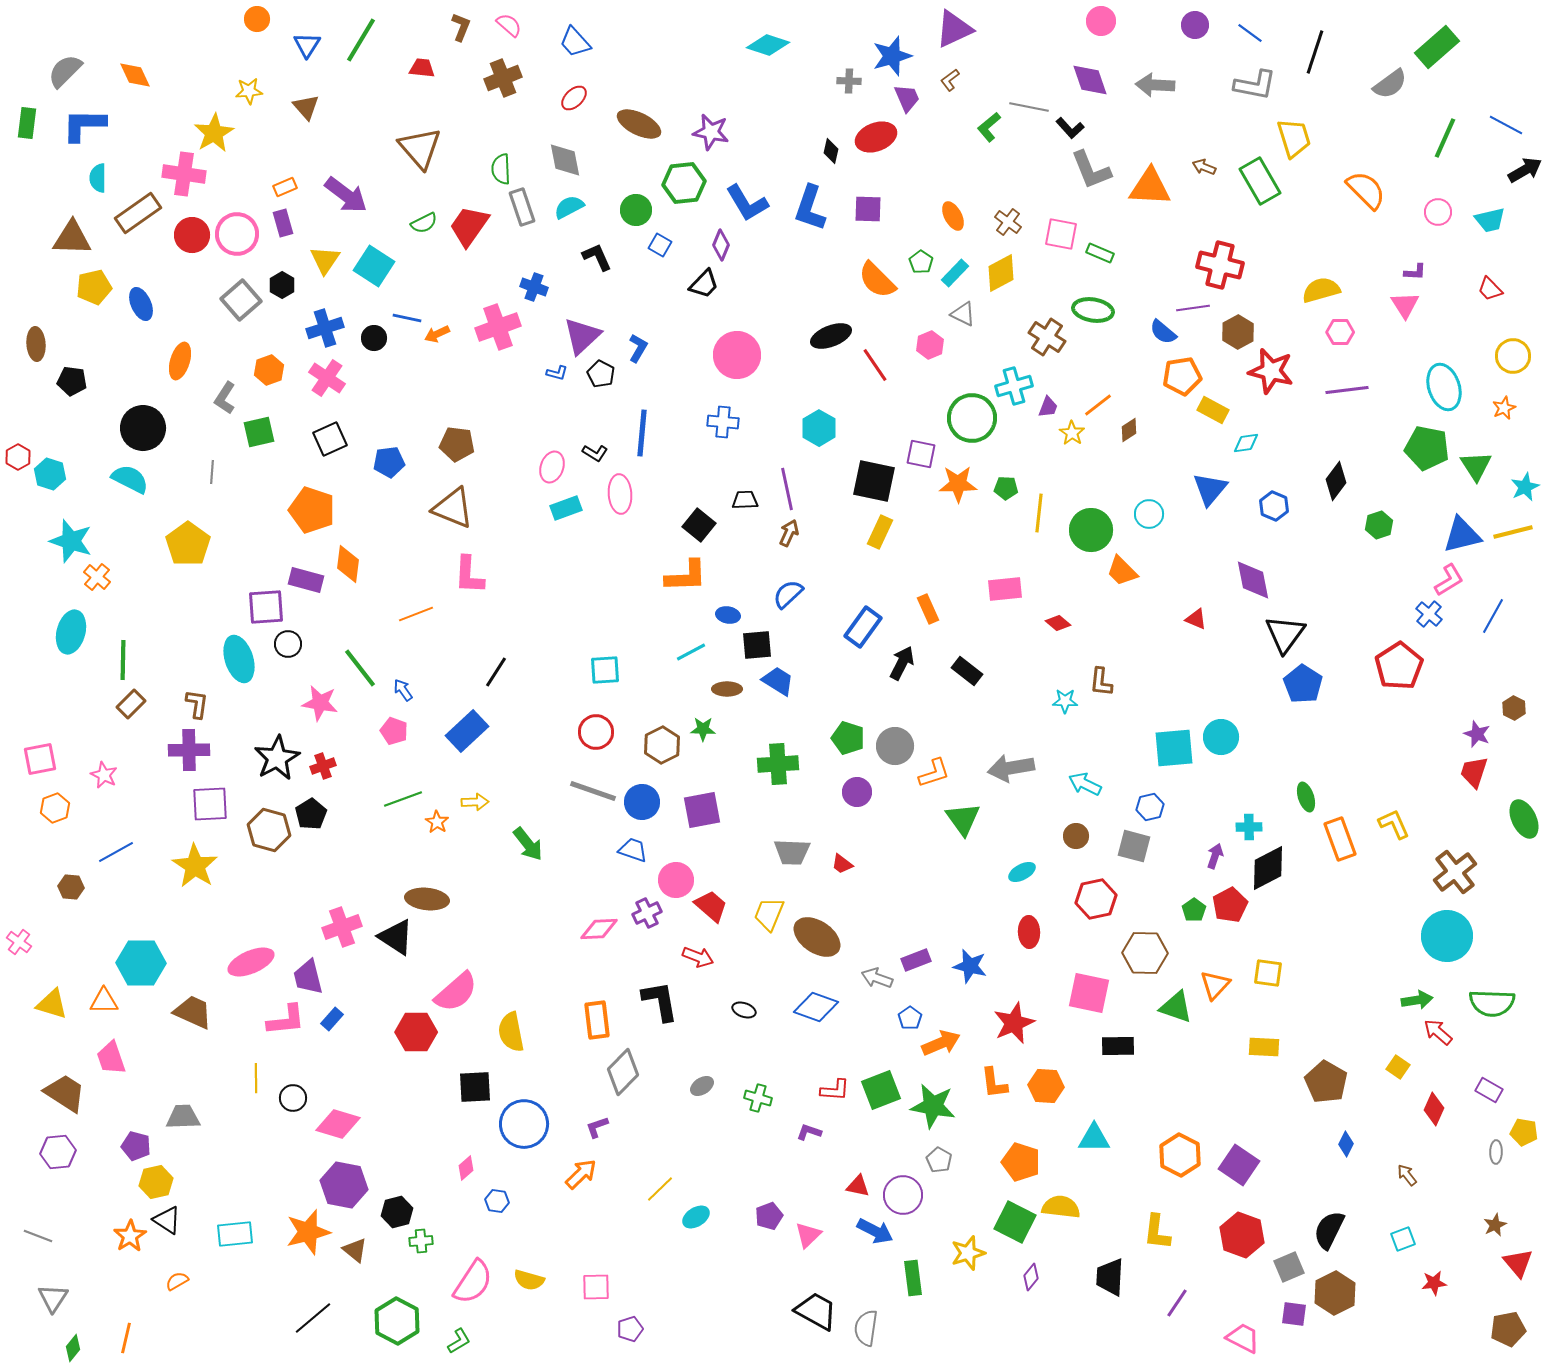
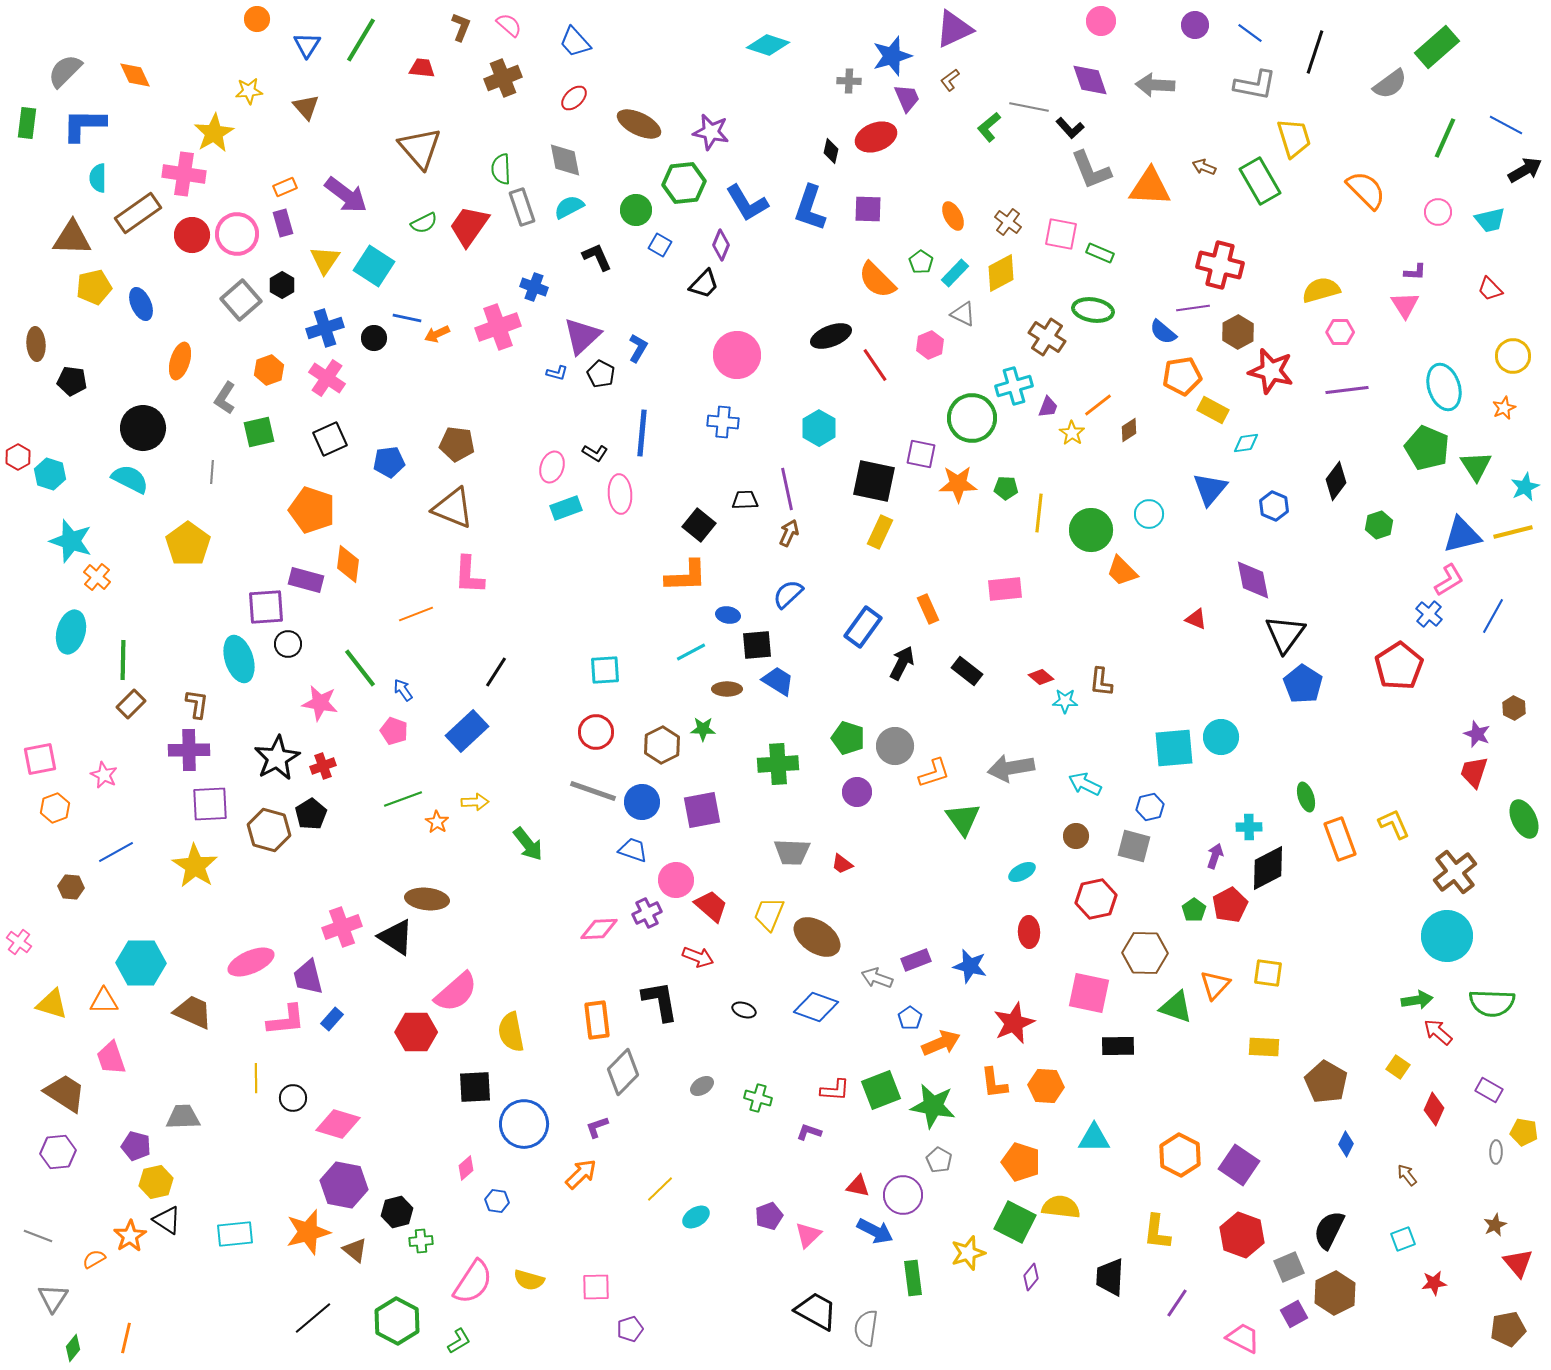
green pentagon at (1427, 448): rotated 12 degrees clockwise
red diamond at (1058, 623): moved 17 px left, 54 px down
orange semicircle at (177, 1281): moved 83 px left, 22 px up
purple square at (1294, 1314): rotated 36 degrees counterclockwise
